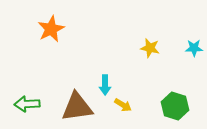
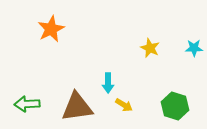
yellow star: rotated 12 degrees clockwise
cyan arrow: moved 3 px right, 2 px up
yellow arrow: moved 1 px right
